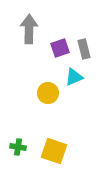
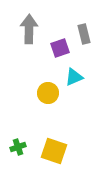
gray rectangle: moved 15 px up
green cross: rotated 28 degrees counterclockwise
